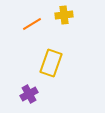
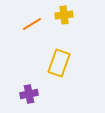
yellow rectangle: moved 8 px right
purple cross: rotated 18 degrees clockwise
